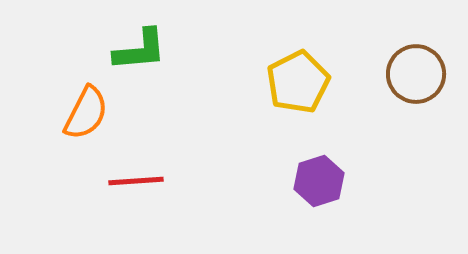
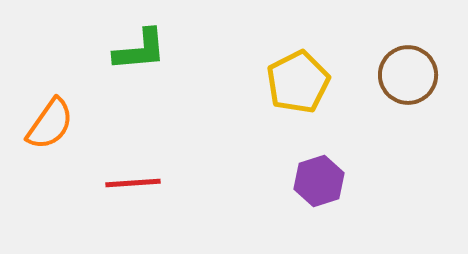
brown circle: moved 8 px left, 1 px down
orange semicircle: moved 36 px left, 11 px down; rotated 8 degrees clockwise
red line: moved 3 px left, 2 px down
